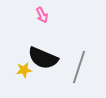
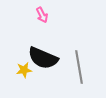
gray line: rotated 28 degrees counterclockwise
